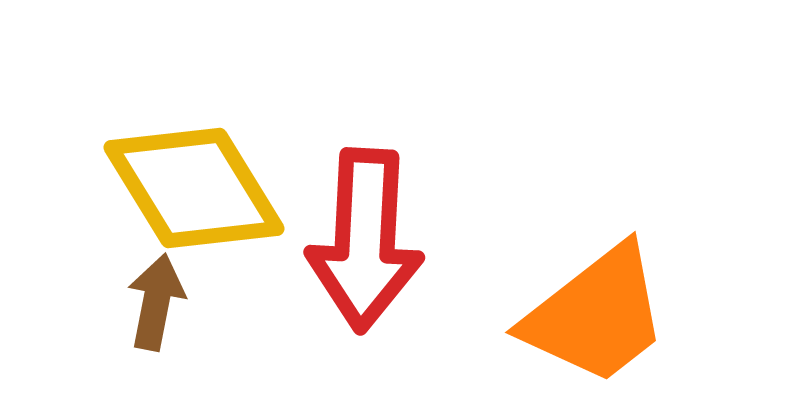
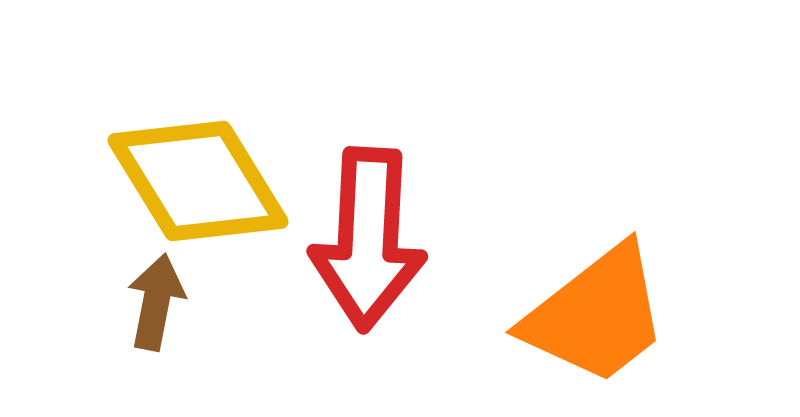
yellow diamond: moved 4 px right, 7 px up
red arrow: moved 3 px right, 1 px up
